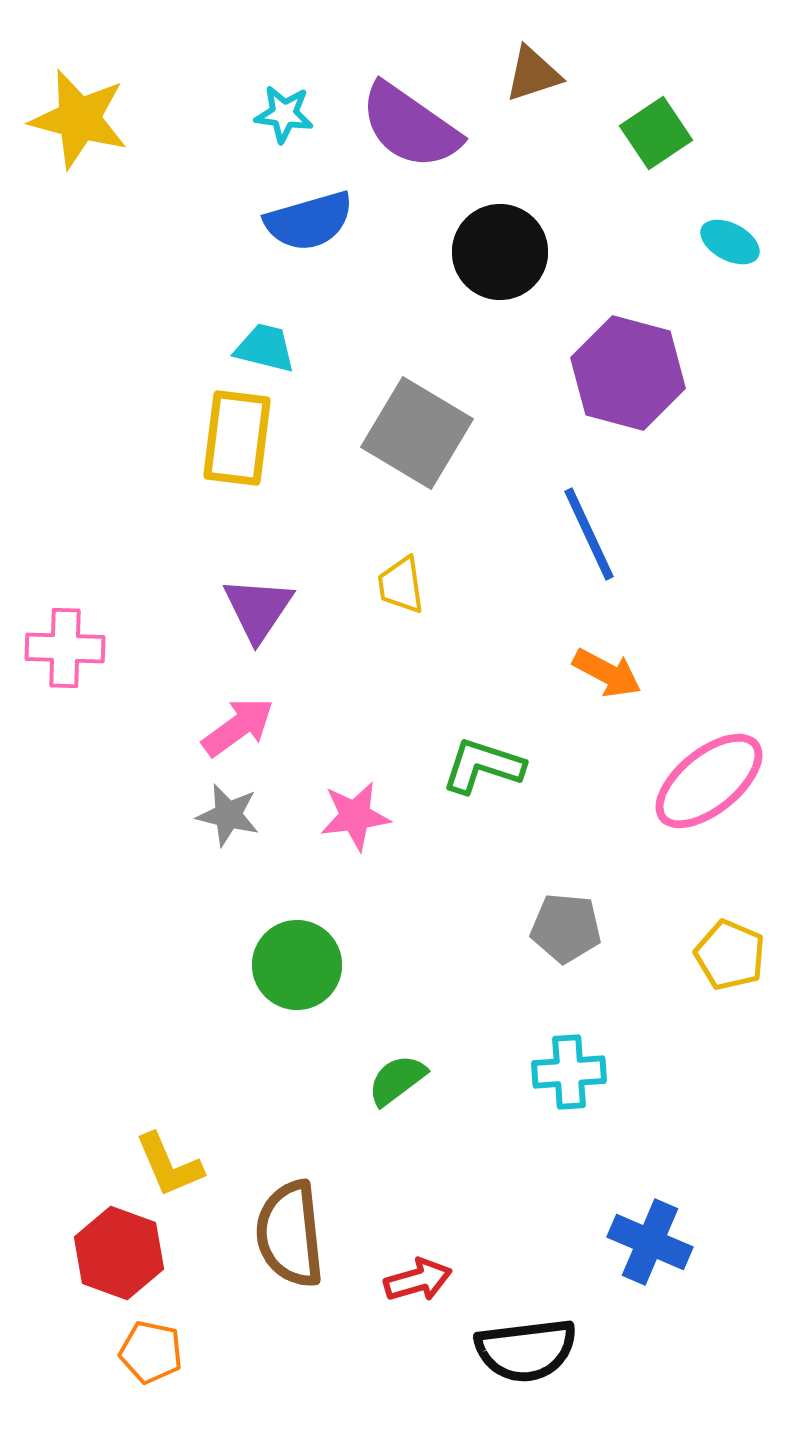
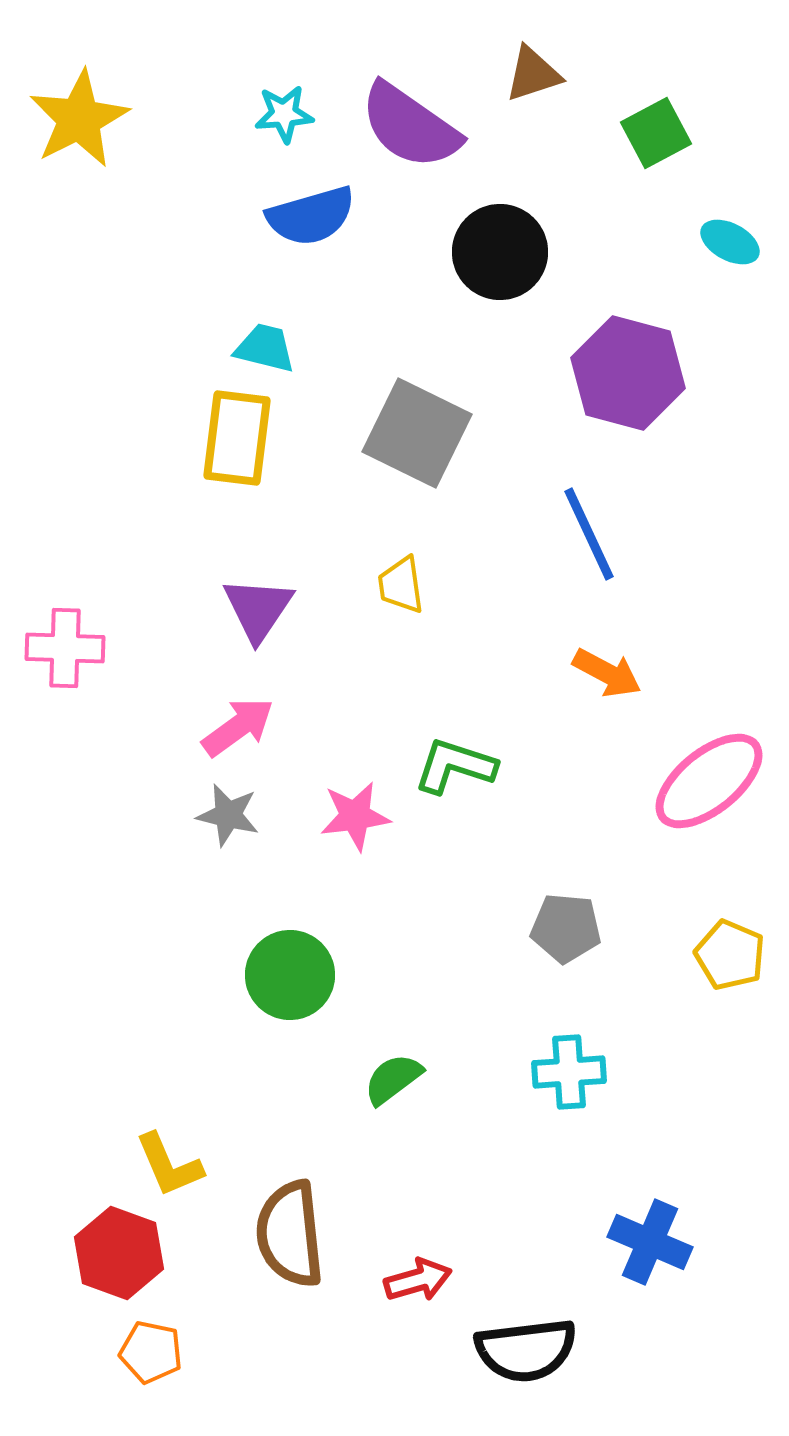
cyan star: rotated 12 degrees counterclockwise
yellow star: rotated 30 degrees clockwise
green square: rotated 6 degrees clockwise
blue semicircle: moved 2 px right, 5 px up
gray square: rotated 5 degrees counterclockwise
green L-shape: moved 28 px left
green circle: moved 7 px left, 10 px down
green semicircle: moved 4 px left, 1 px up
